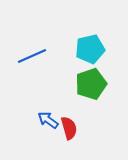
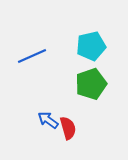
cyan pentagon: moved 1 px right, 3 px up
red semicircle: moved 1 px left
